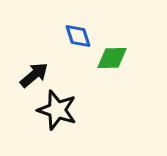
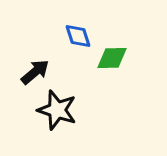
black arrow: moved 1 px right, 3 px up
